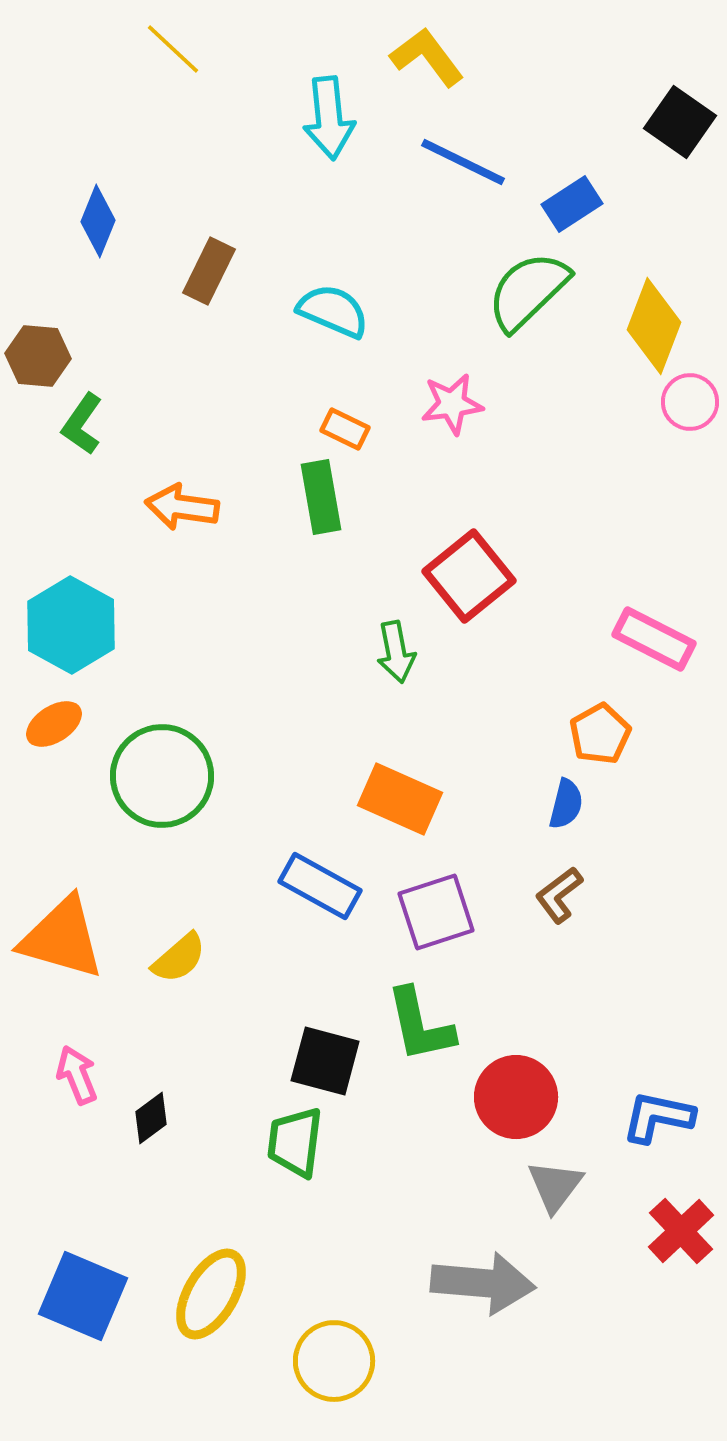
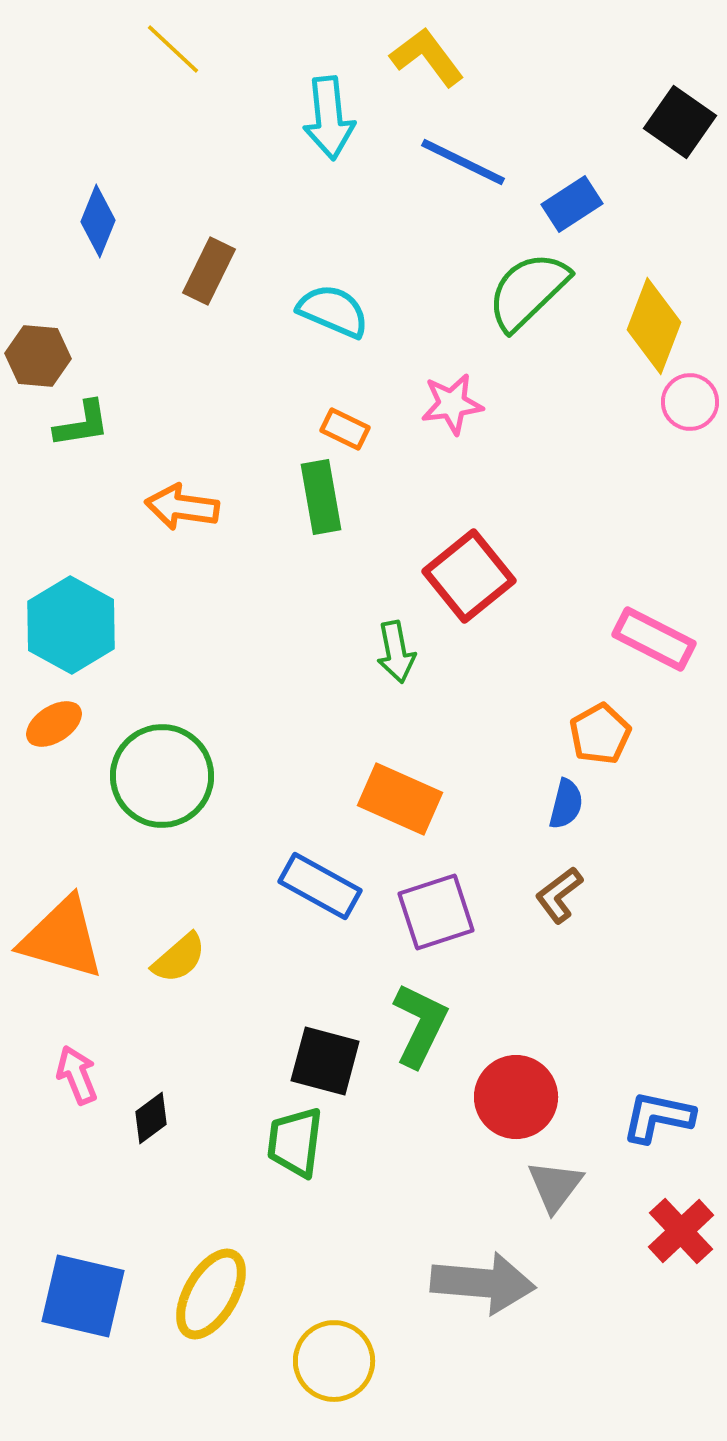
green L-shape at (82, 424): rotated 134 degrees counterclockwise
green L-shape at (420, 1025): rotated 142 degrees counterclockwise
blue square at (83, 1296): rotated 10 degrees counterclockwise
